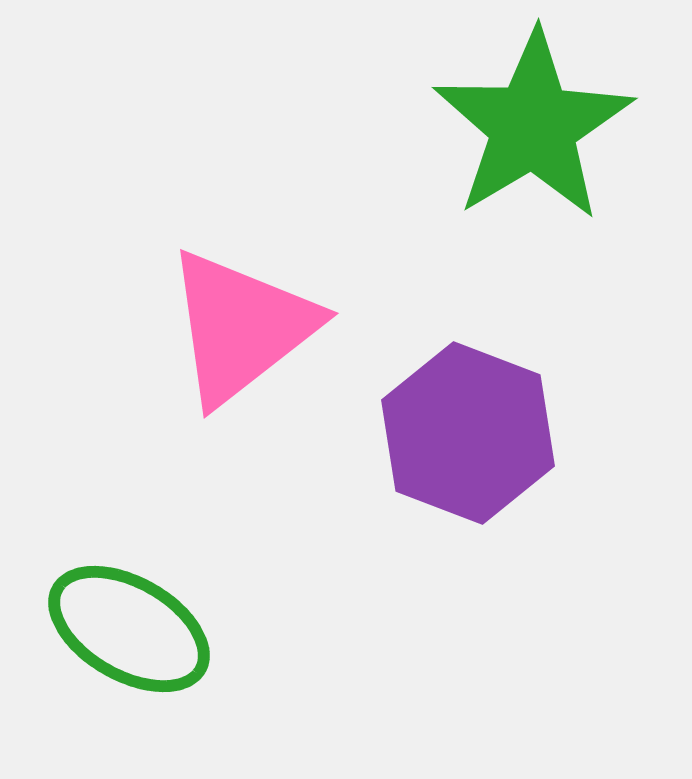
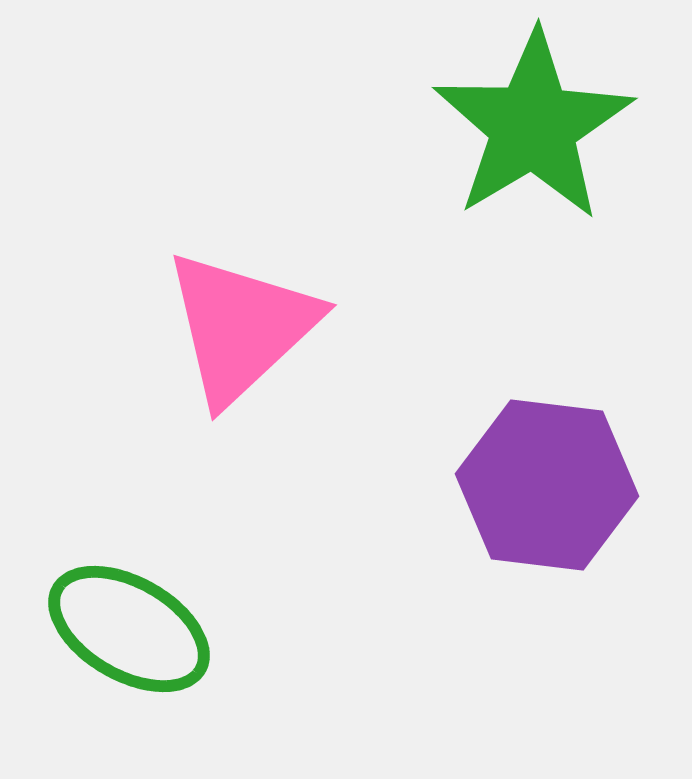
pink triangle: rotated 5 degrees counterclockwise
purple hexagon: moved 79 px right, 52 px down; rotated 14 degrees counterclockwise
